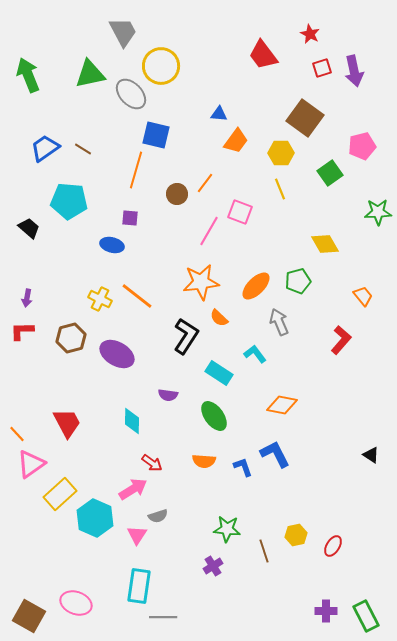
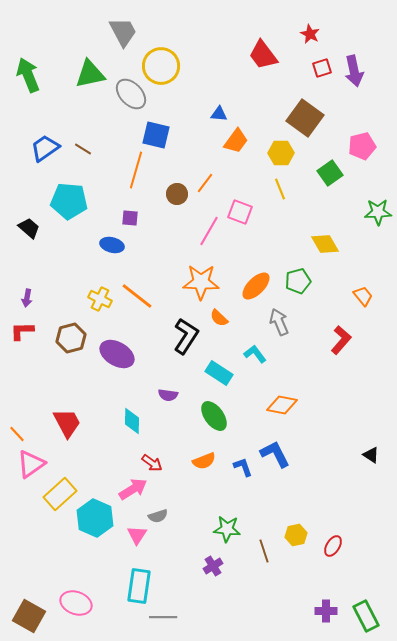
orange star at (201, 282): rotated 9 degrees clockwise
orange semicircle at (204, 461): rotated 25 degrees counterclockwise
